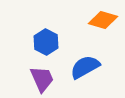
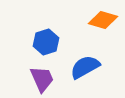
blue hexagon: rotated 15 degrees clockwise
